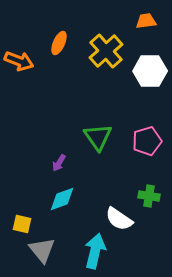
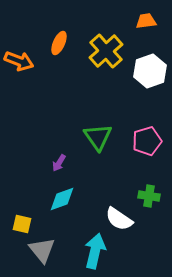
white hexagon: rotated 20 degrees counterclockwise
